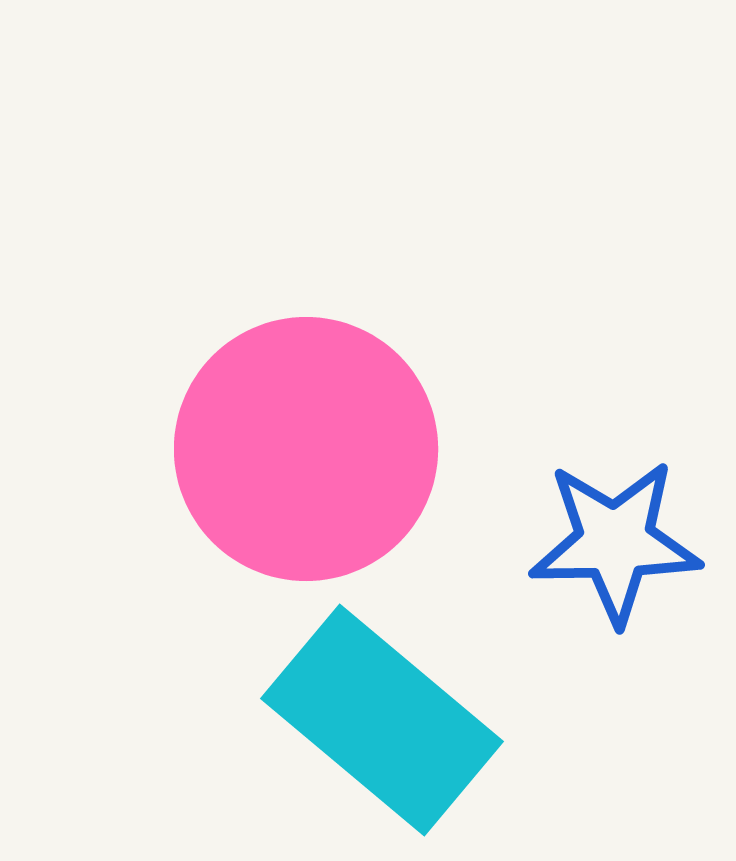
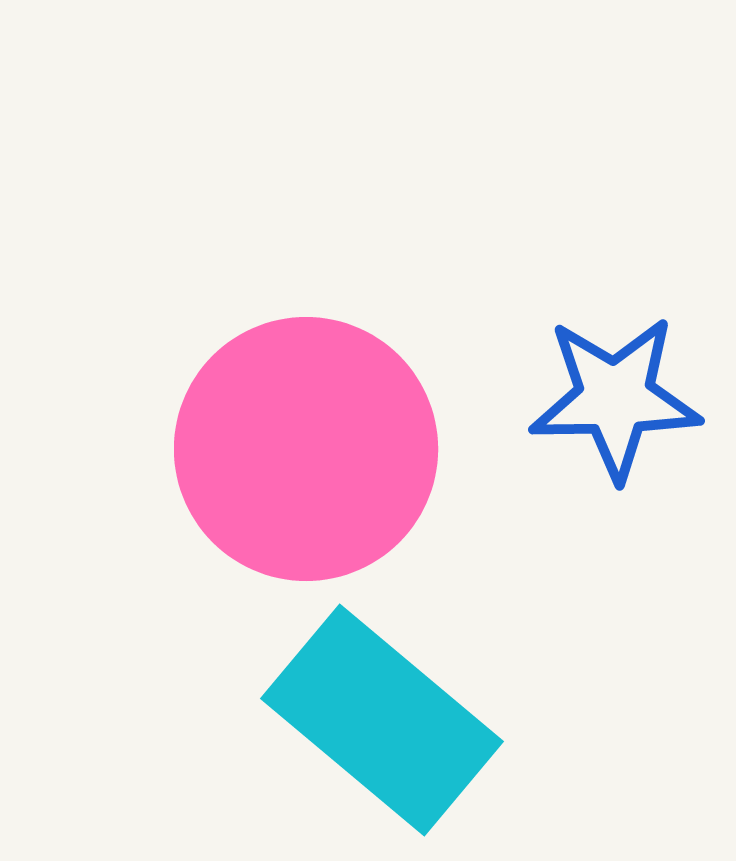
blue star: moved 144 px up
